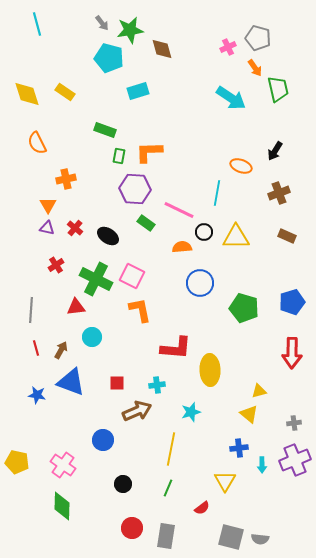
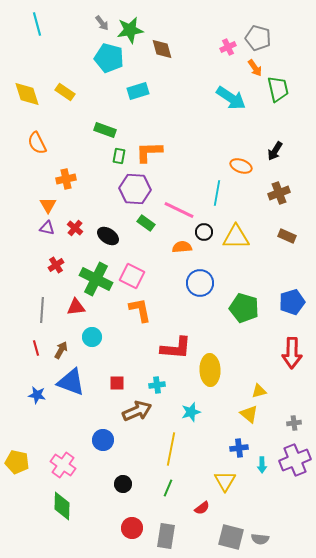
gray line at (31, 310): moved 11 px right
